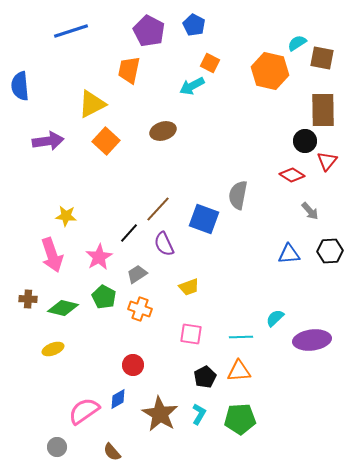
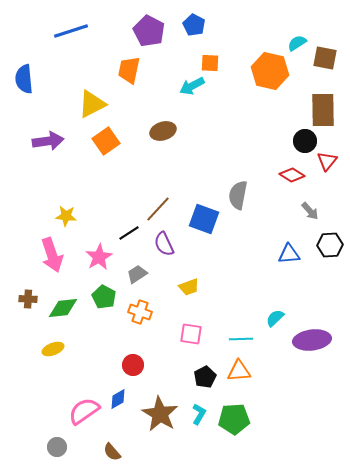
brown square at (322, 58): moved 3 px right
orange square at (210, 63): rotated 24 degrees counterclockwise
blue semicircle at (20, 86): moved 4 px right, 7 px up
orange square at (106, 141): rotated 12 degrees clockwise
black line at (129, 233): rotated 15 degrees clockwise
black hexagon at (330, 251): moved 6 px up
green diamond at (63, 308): rotated 20 degrees counterclockwise
orange cross at (140, 309): moved 3 px down
cyan line at (241, 337): moved 2 px down
green pentagon at (240, 419): moved 6 px left
